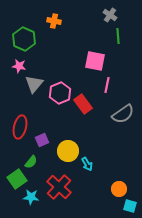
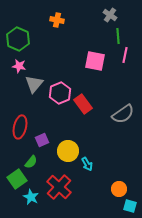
orange cross: moved 3 px right, 1 px up
green hexagon: moved 6 px left
pink line: moved 18 px right, 30 px up
cyan star: rotated 21 degrees clockwise
